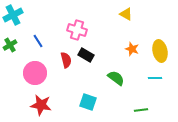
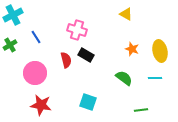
blue line: moved 2 px left, 4 px up
green semicircle: moved 8 px right
